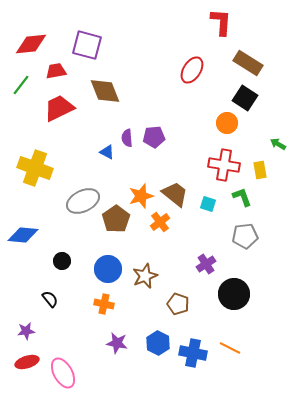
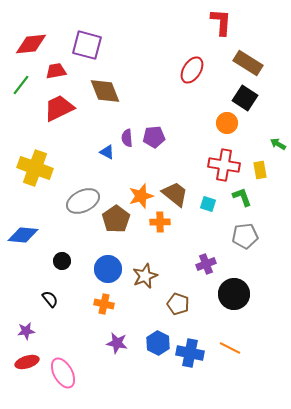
orange cross at (160, 222): rotated 36 degrees clockwise
purple cross at (206, 264): rotated 12 degrees clockwise
blue cross at (193, 353): moved 3 px left
